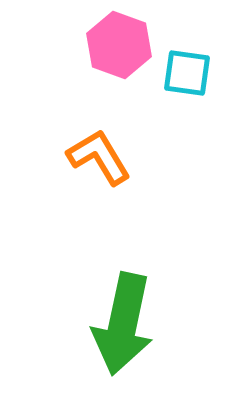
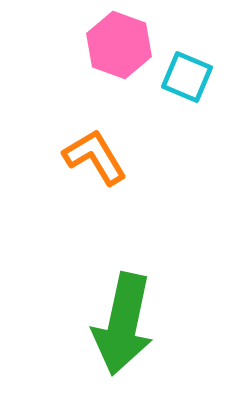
cyan square: moved 4 px down; rotated 15 degrees clockwise
orange L-shape: moved 4 px left
